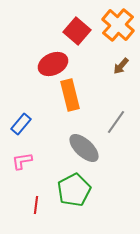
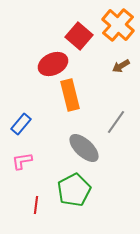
red square: moved 2 px right, 5 px down
brown arrow: rotated 18 degrees clockwise
